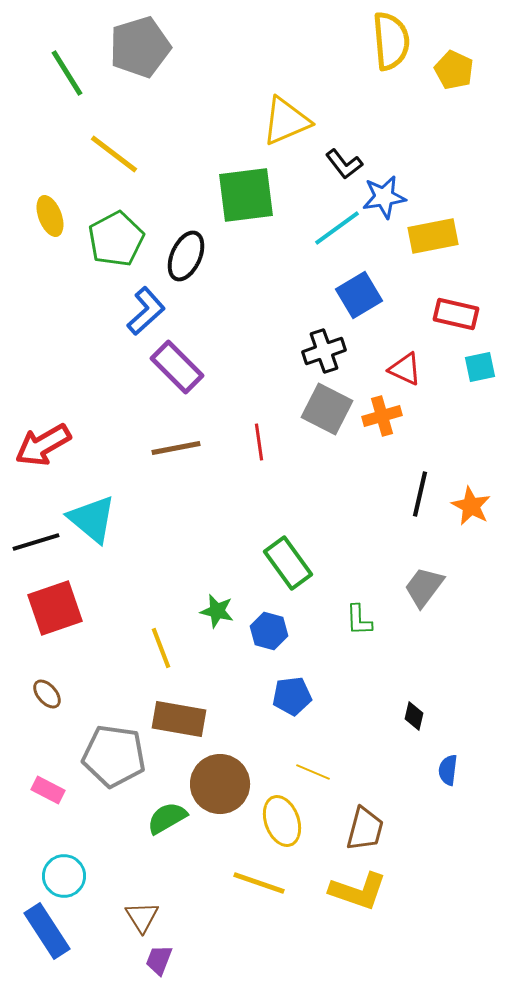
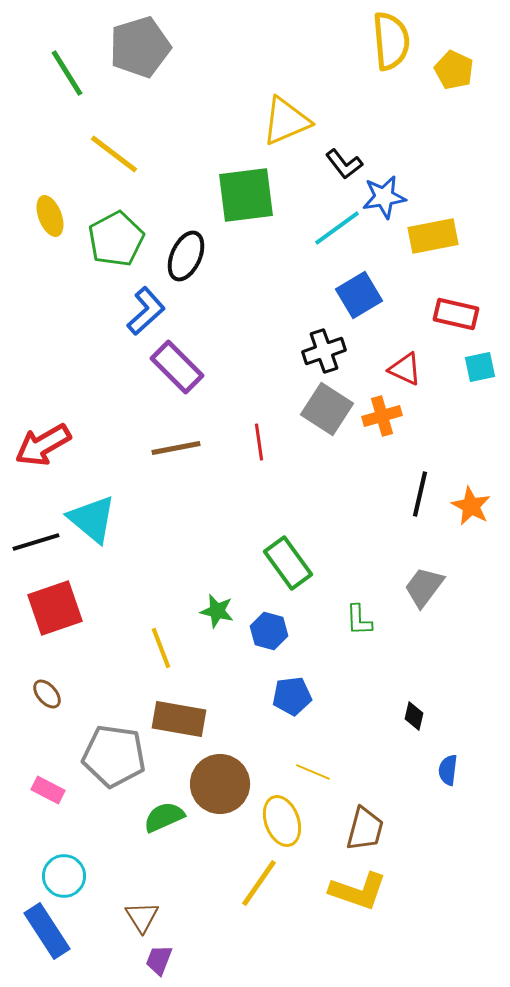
gray square at (327, 409): rotated 6 degrees clockwise
green semicircle at (167, 818): moved 3 px left, 1 px up; rotated 6 degrees clockwise
yellow line at (259, 883): rotated 74 degrees counterclockwise
